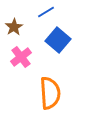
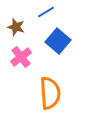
brown star: moved 2 px right; rotated 24 degrees counterclockwise
blue square: moved 1 px down
